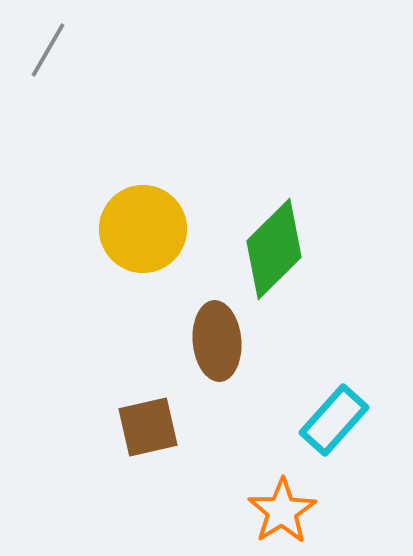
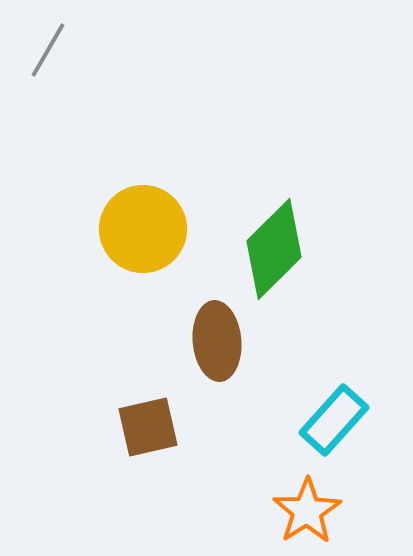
orange star: moved 25 px right
